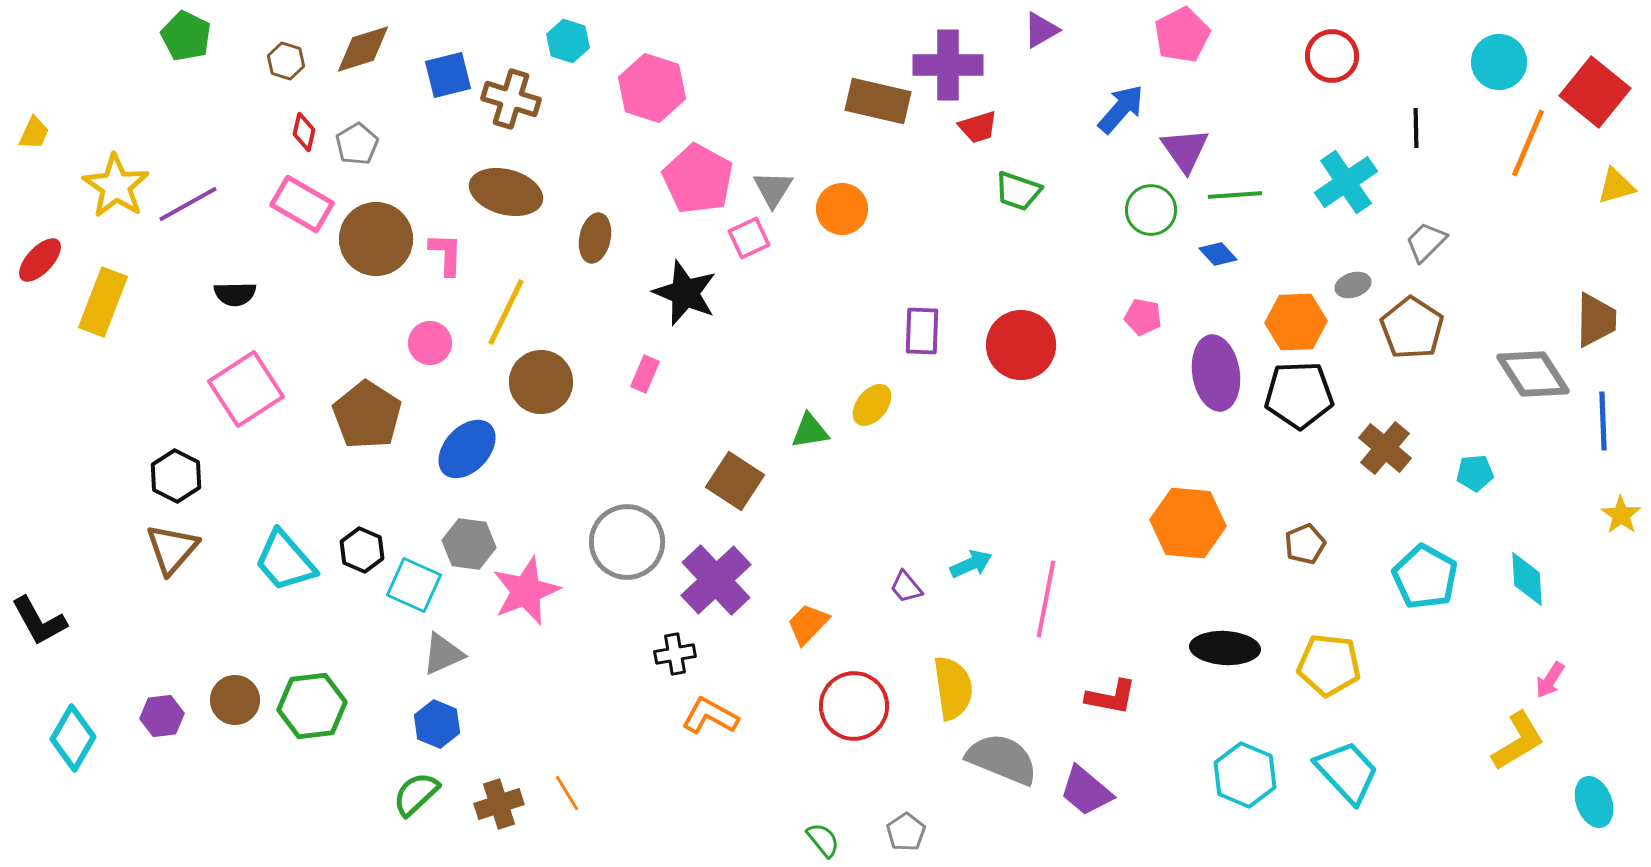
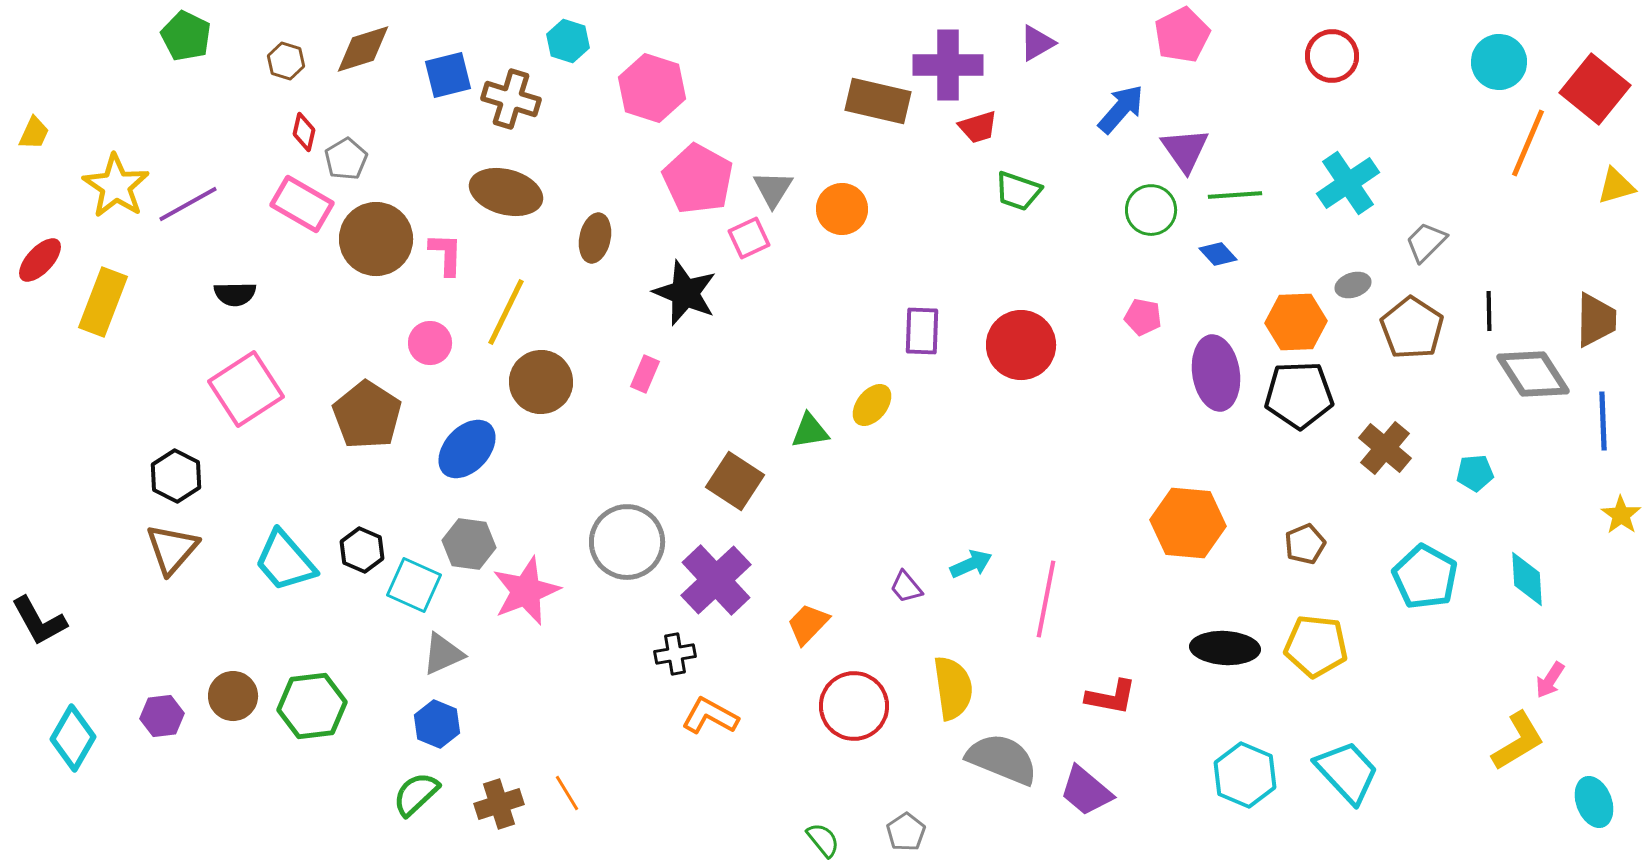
purple triangle at (1041, 30): moved 4 px left, 13 px down
red square at (1595, 92): moved 3 px up
black line at (1416, 128): moved 73 px right, 183 px down
gray pentagon at (357, 144): moved 11 px left, 15 px down
cyan cross at (1346, 182): moved 2 px right, 1 px down
yellow pentagon at (1329, 665): moved 13 px left, 19 px up
brown circle at (235, 700): moved 2 px left, 4 px up
